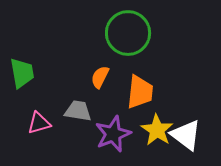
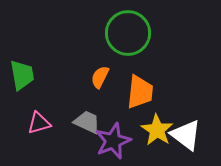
green trapezoid: moved 2 px down
gray trapezoid: moved 9 px right, 11 px down; rotated 16 degrees clockwise
purple star: moved 7 px down
